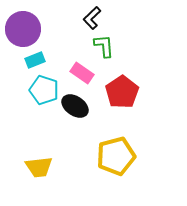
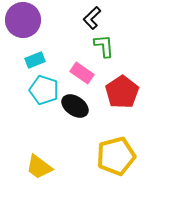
purple circle: moved 9 px up
yellow trapezoid: rotated 44 degrees clockwise
